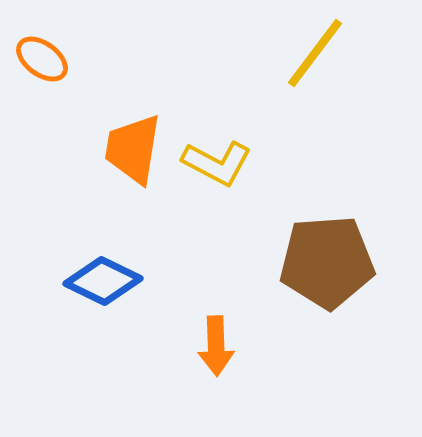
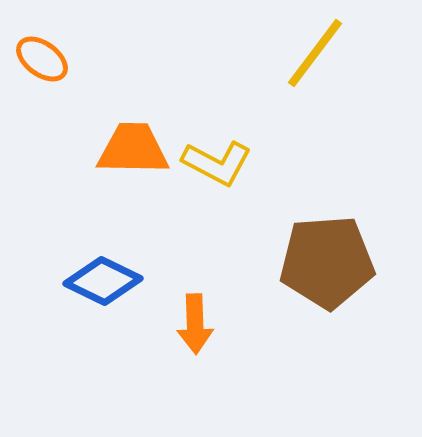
orange trapezoid: rotated 82 degrees clockwise
orange arrow: moved 21 px left, 22 px up
